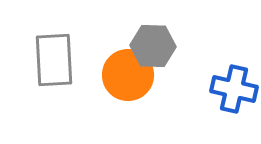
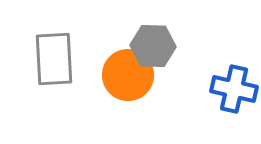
gray rectangle: moved 1 px up
